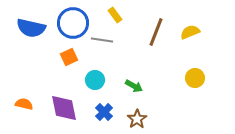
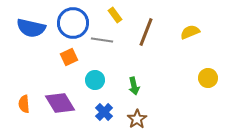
brown line: moved 10 px left
yellow circle: moved 13 px right
green arrow: rotated 48 degrees clockwise
orange semicircle: rotated 108 degrees counterclockwise
purple diamond: moved 4 px left, 5 px up; rotated 20 degrees counterclockwise
